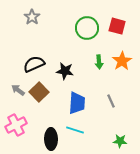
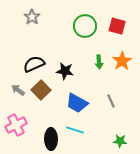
green circle: moved 2 px left, 2 px up
brown square: moved 2 px right, 2 px up
blue trapezoid: rotated 115 degrees clockwise
